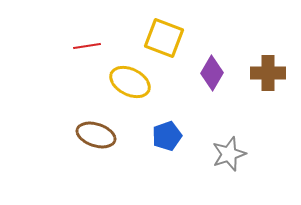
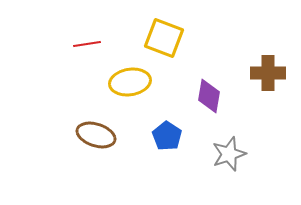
red line: moved 2 px up
purple diamond: moved 3 px left, 23 px down; rotated 20 degrees counterclockwise
yellow ellipse: rotated 36 degrees counterclockwise
blue pentagon: rotated 20 degrees counterclockwise
